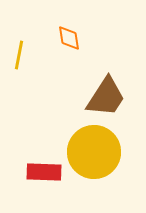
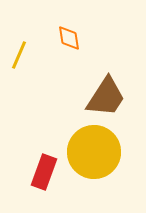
yellow line: rotated 12 degrees clockwise
red rectangle: rotated 72 degrees counterclockwise
